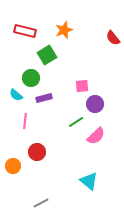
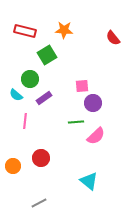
orange star: rotated 24 degrees clockwise
green circle: moved 1 px left, 1 px down
purple rectangle: rotated 21 degrees counterclockwise
purple circle: moved 2 px left, 1 px up
green line: rotated 28 degrees clockwise
red circle: moved 4 px right, 6 px down
gray line: moved 2 px left
